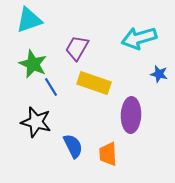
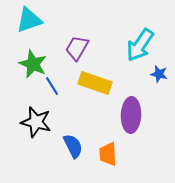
cyan arrow: moved 1 px right, 7 px down; rotated 40 degrees counterclockwise
yellow rectangle: moved 1 px right
blue line: moved 1 px right, 1 px up
